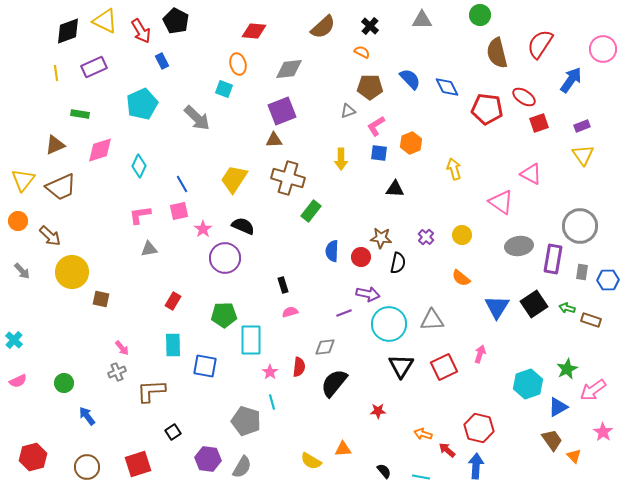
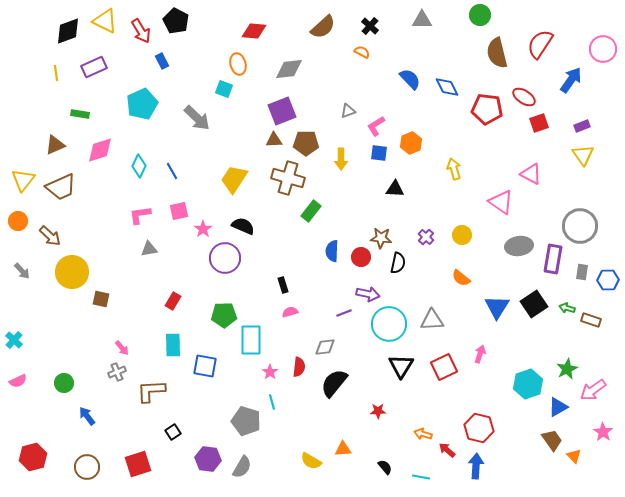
brown pentagon at (370, 87): moved 64 px left, 56 px down
blue line at (182, 184): moved 10 px left, 13 px up
black semicircle at (384, 471): moved 1 px right, 4 px up
